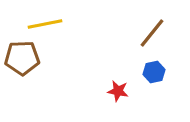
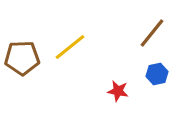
yellow line: moved 25 px right, 23 px down; rotated 28 degrees counterclockwise
blue hexagon: moved 3 px right, 2 px down
